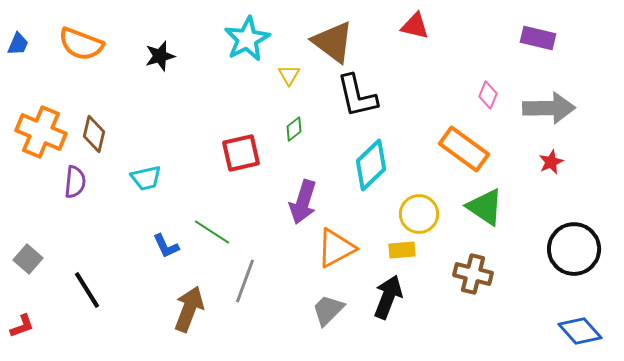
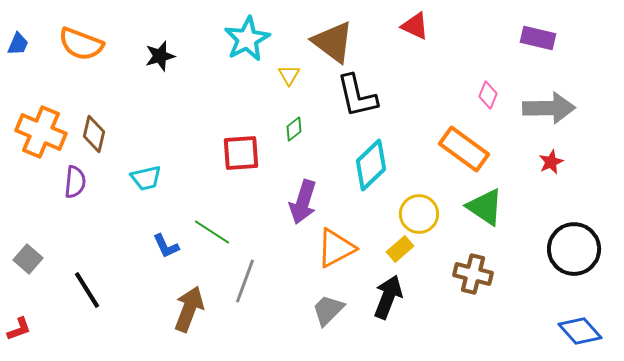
red triangle: rotated 12 degrees clockwise
red square: rotated 9 degrees clockwise
yellow rectangle: moved 2 px left, 1 px up; rotated 36 degrees counterclockwise
red L-shape: moved 3 px left, 3 px down
